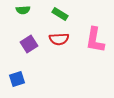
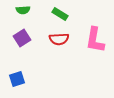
purple square: moved 7 px left, 6 px up
